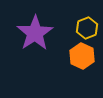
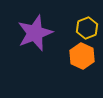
purple star: rotated 12 degrees clockwise
